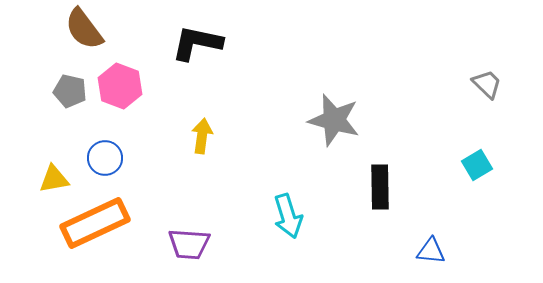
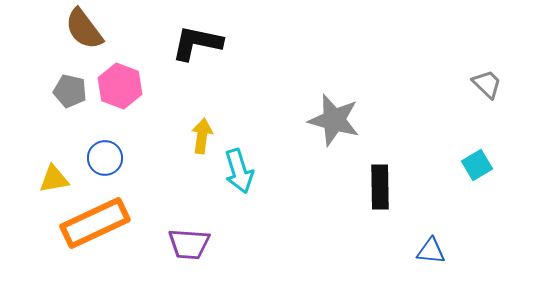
cyan arrow: moved 49 px left, 45 px up
